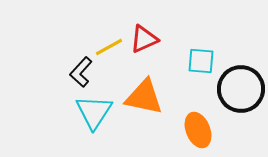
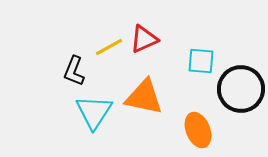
black L-shape: moved 7 px left, 1 px up; rotated 20 degrees counterclockwise
